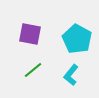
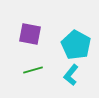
cyan pentagon: moved 1 px left, 6 px down
green line: rotated 24 degrees clockwise
